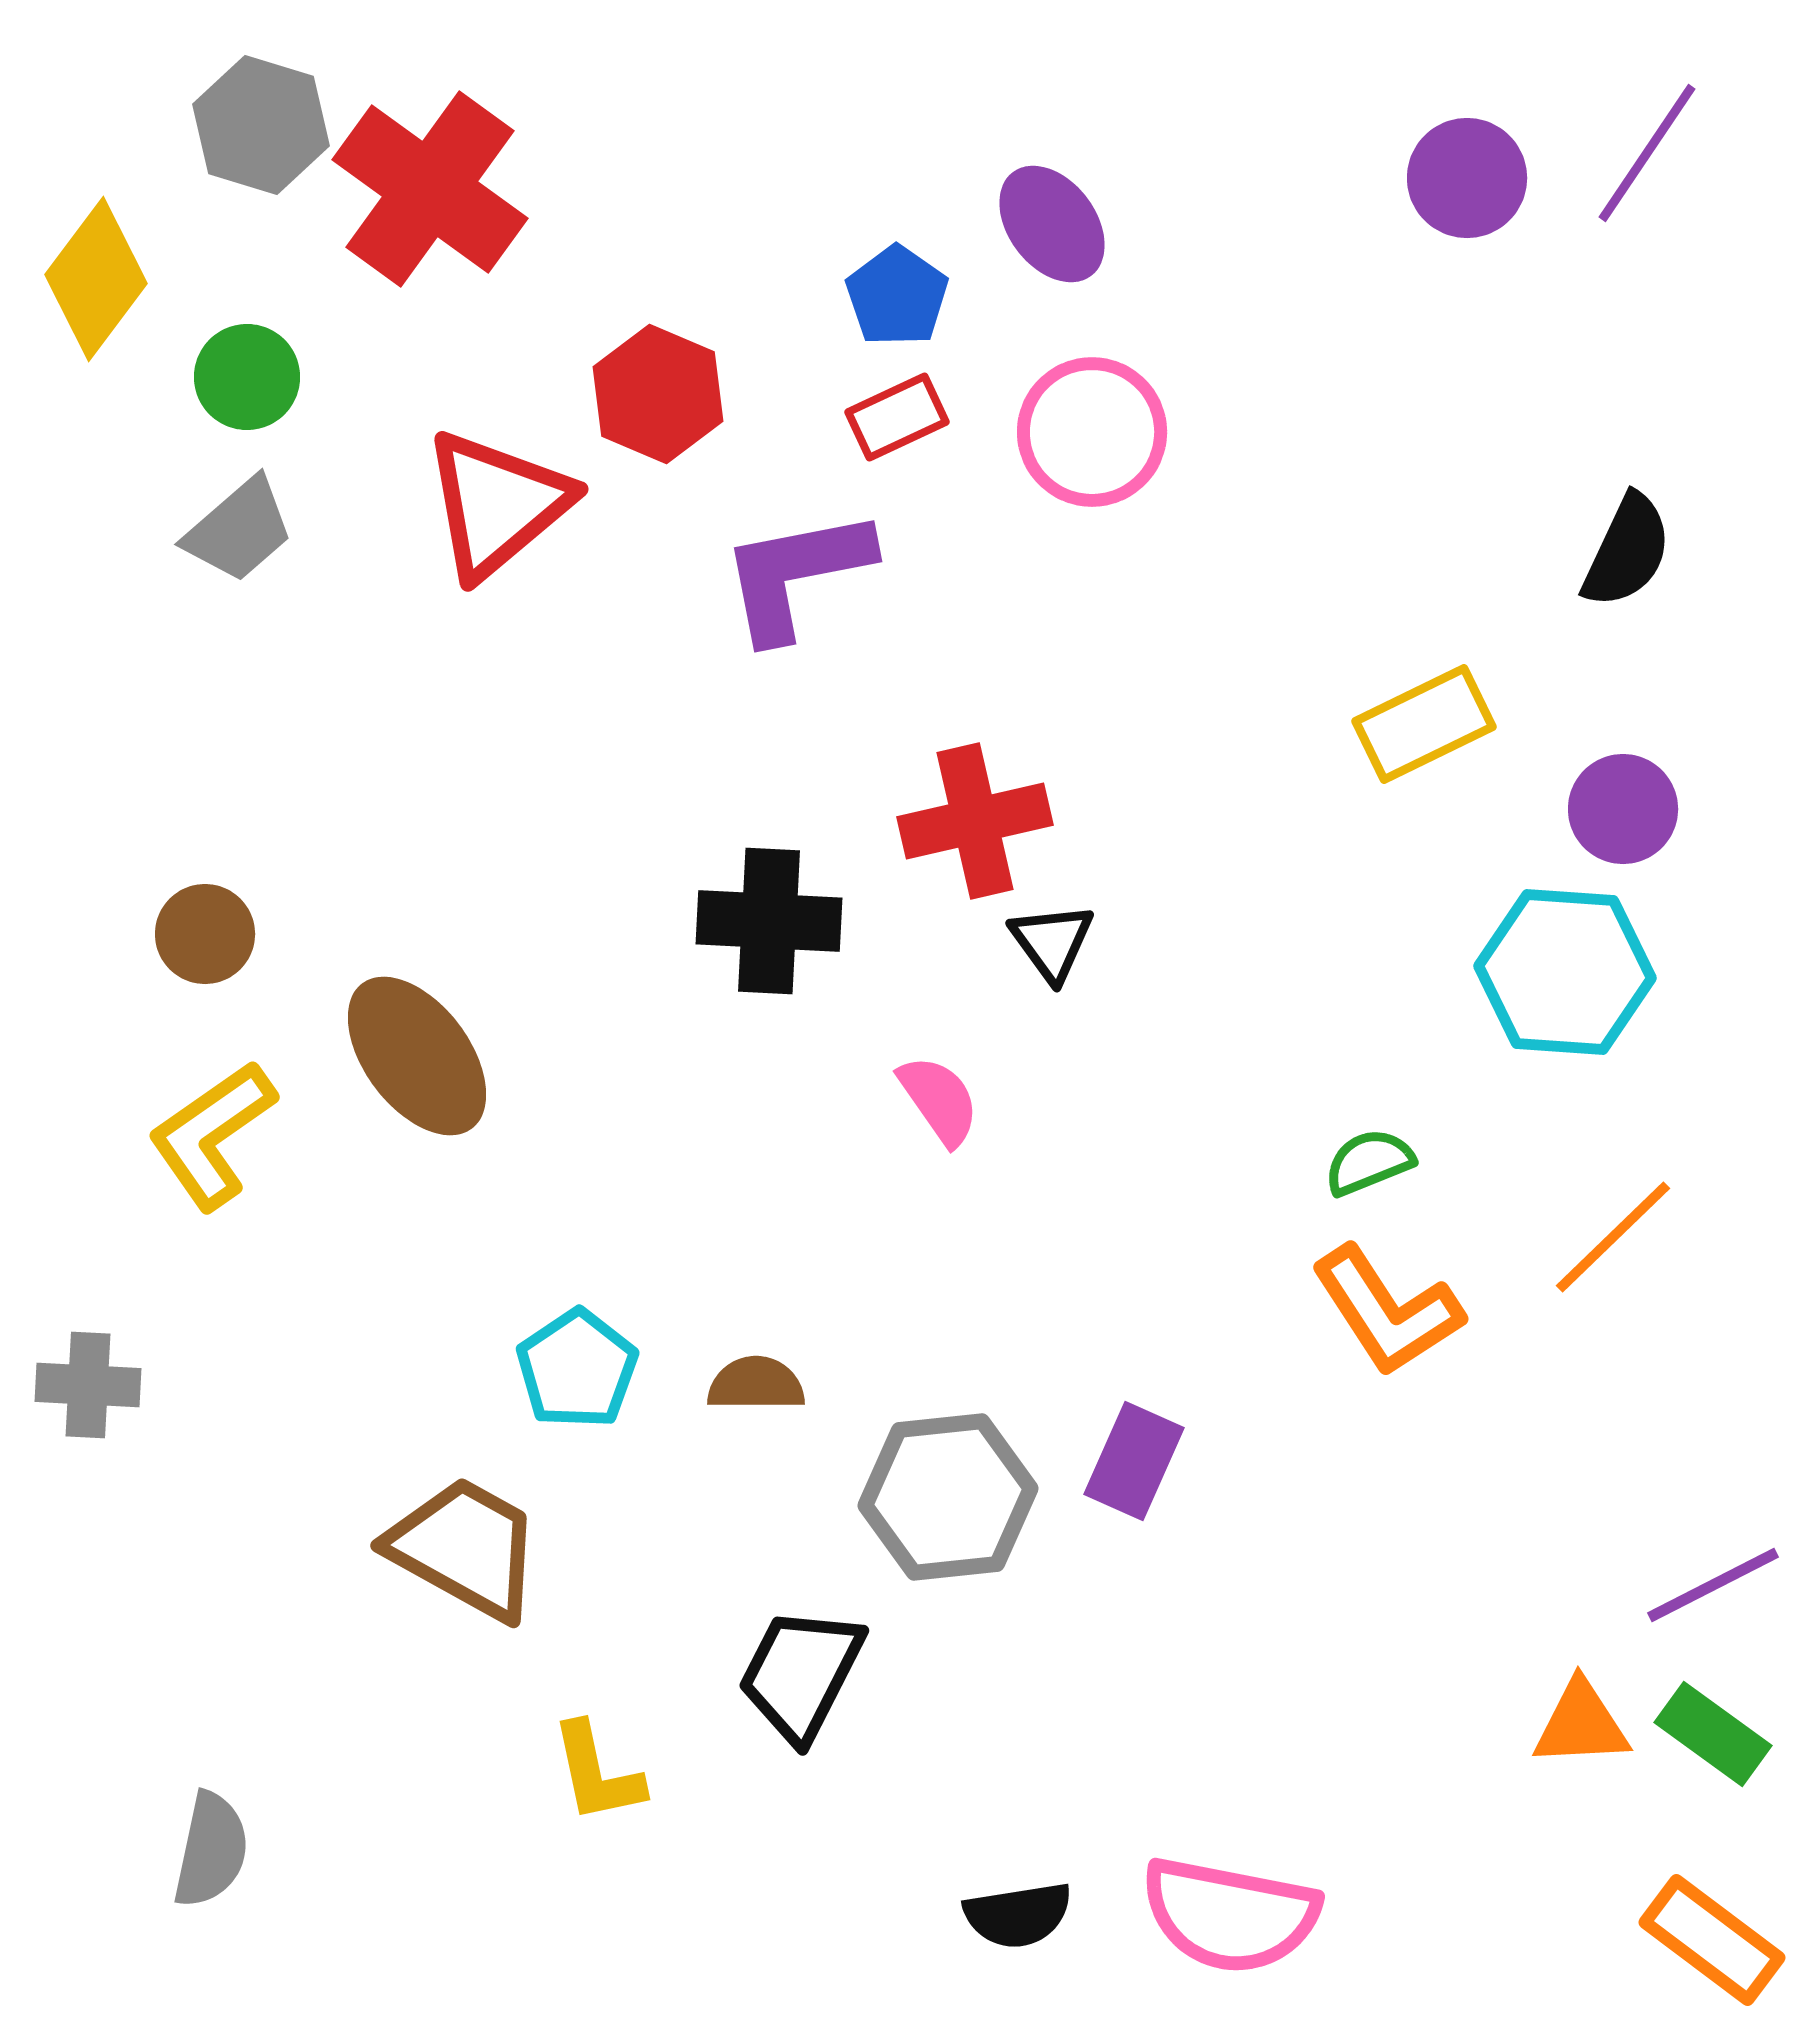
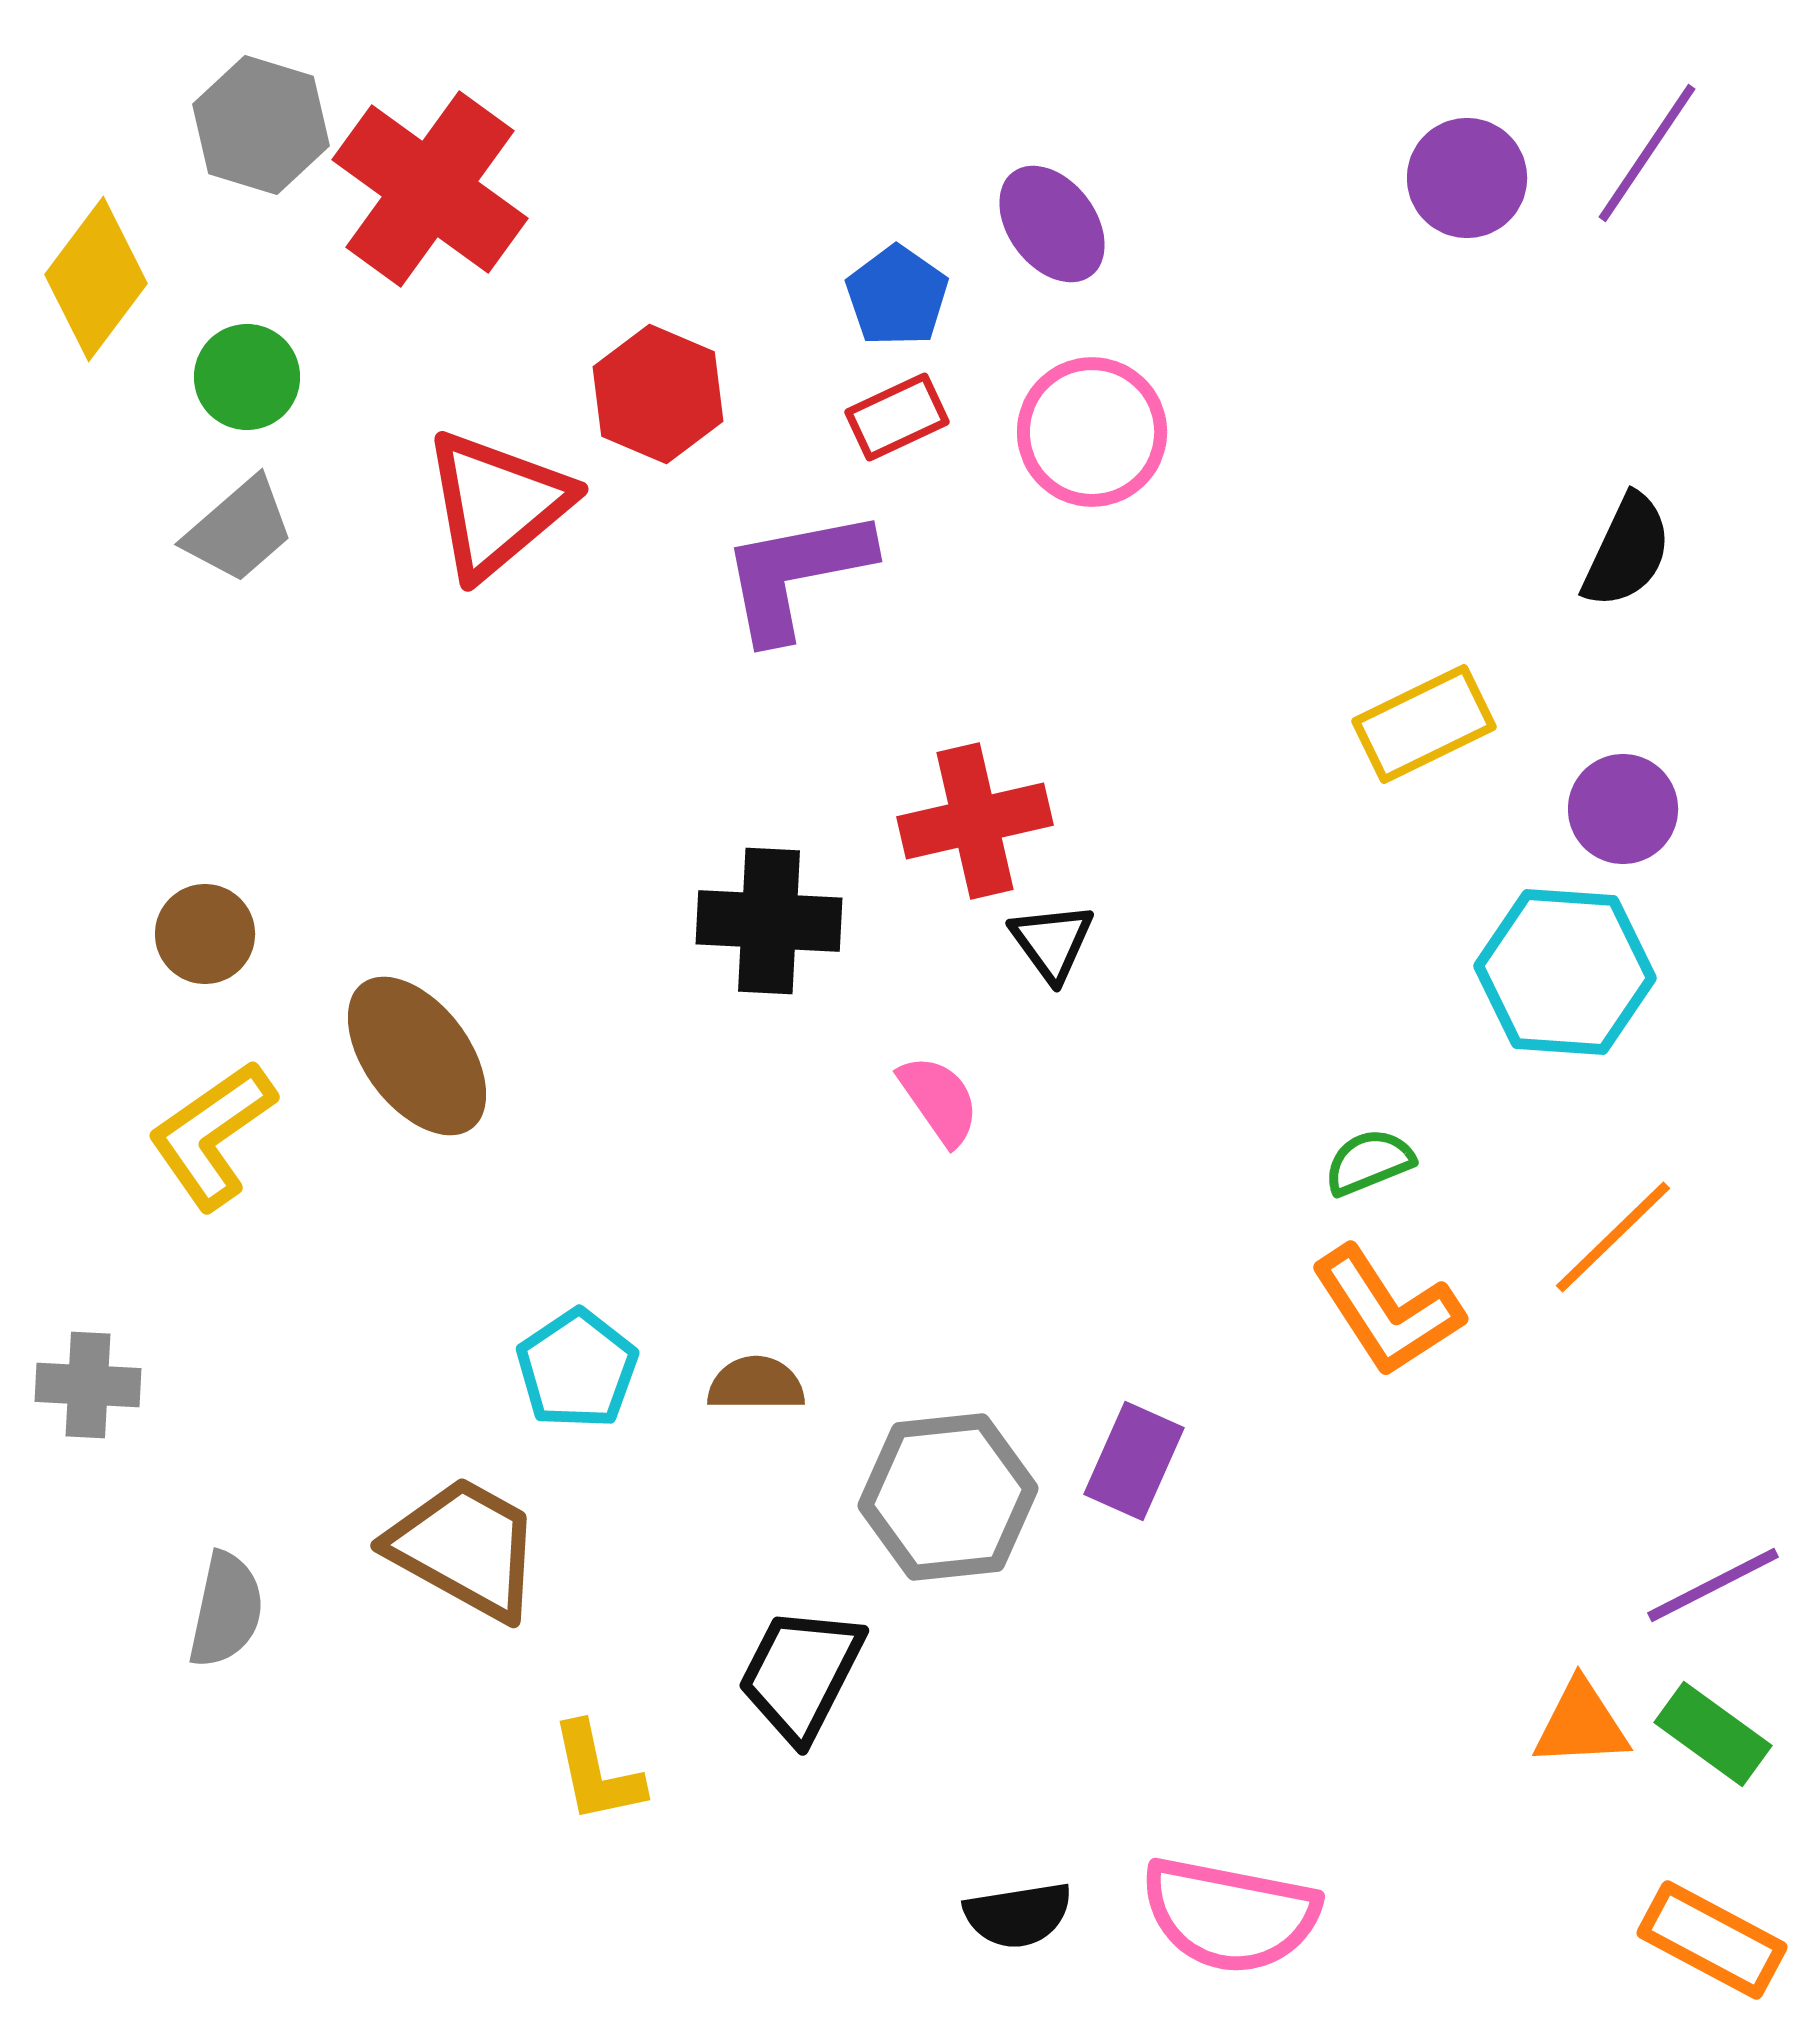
gray semicircle at (211, 1850): moved 15 px right, 240 px up
orange rectangle at (1712, 1940): rotated 9 degrees counterclockwise
